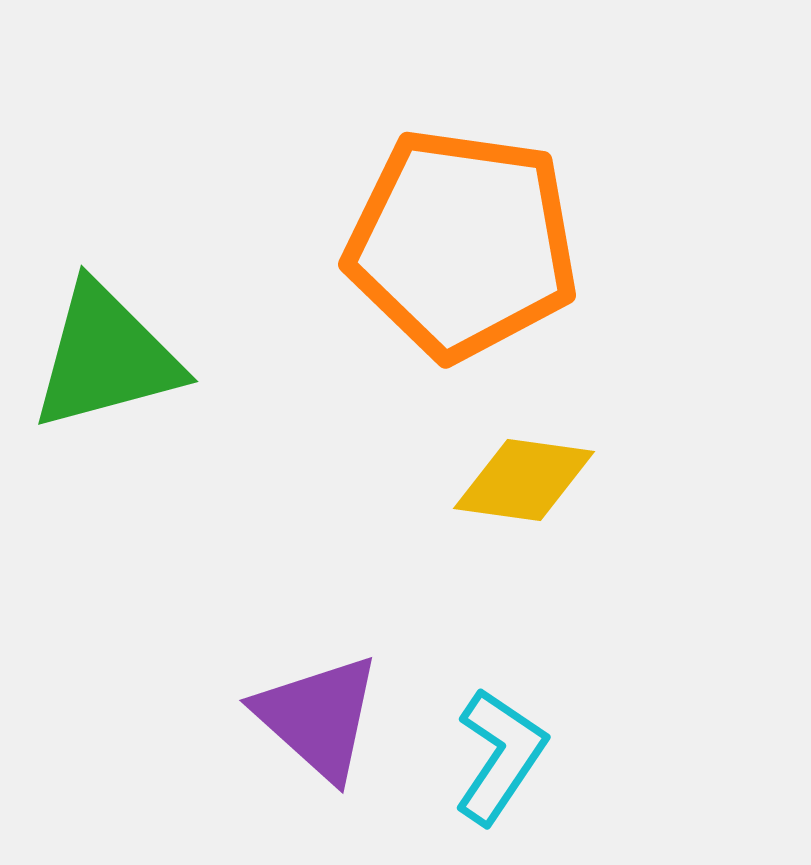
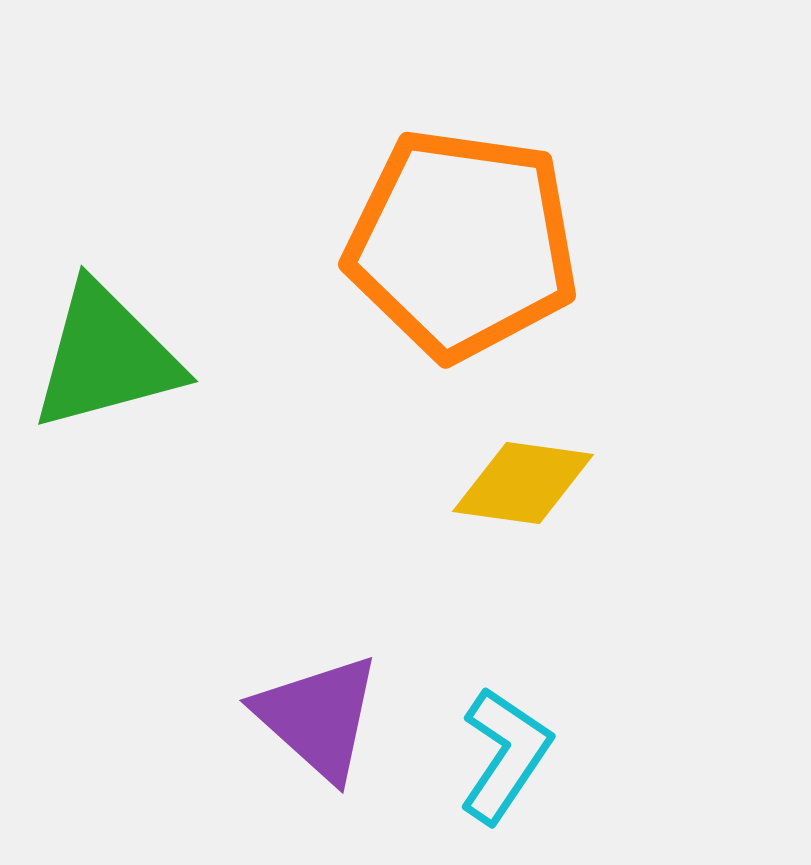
yellow diamond: moved 1 px left, 3 px down
cyan L-shape: moved 5 px right, 1 px up
